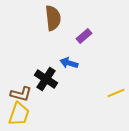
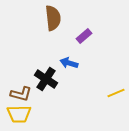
yellow trapezoid: rotated 70 degrees clockwise
